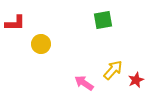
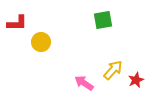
red L-shape: moved 2 px right
yellow circle: moved 2 px up
